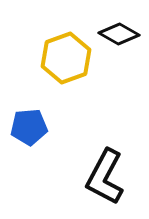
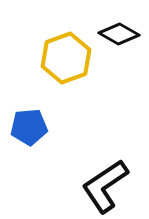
black L-shape: moved 9 px down; rotated 28 degrees clockwise
